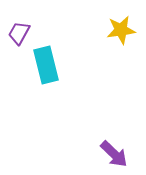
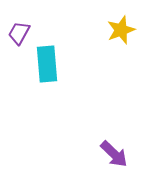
yellow star: rotated 12 degrees counterclockwise
cyan rectangle: moved 1 px right, 1 px up; rotated 9 degrees clockwise
